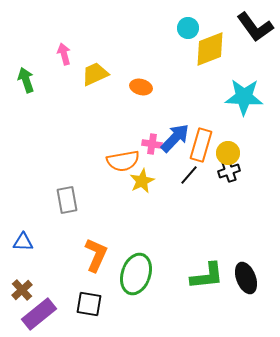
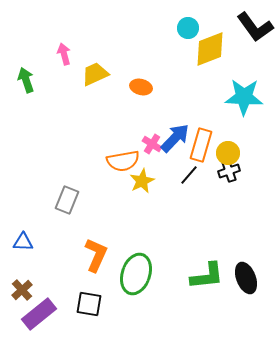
pink cross: rotated 24 degrees clockwise
gray rectangle: rotated 32 degrees clockwise
